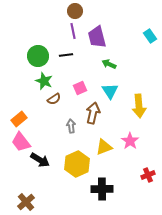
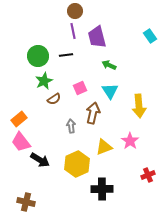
green arrow: moved 1 px down
green star: rotated 24 degrees clockwise
brown cross: rotated 36 degrees counterclockwise
